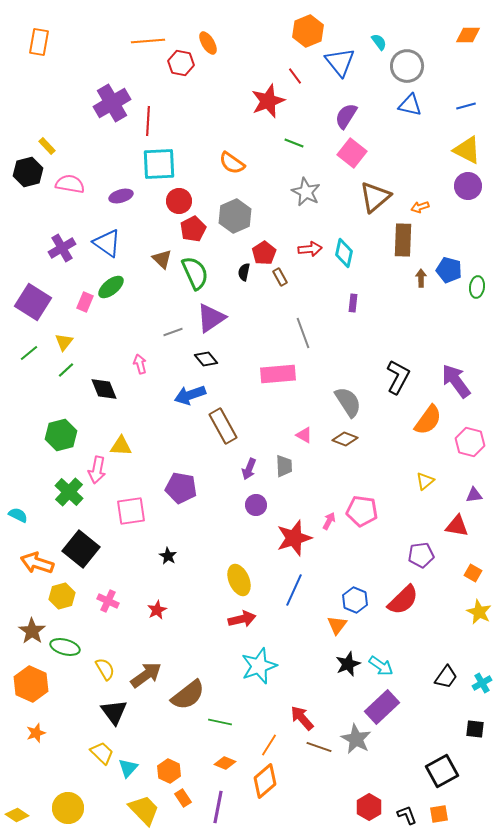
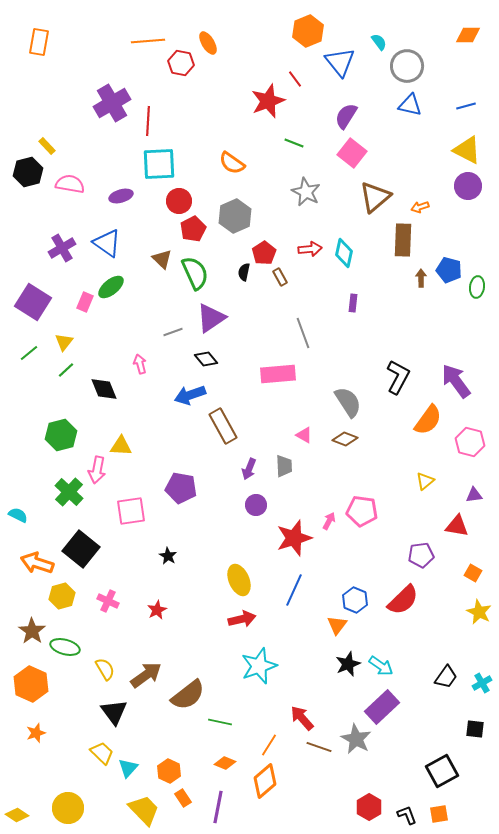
red line at (295, 76): moved 3 px down
